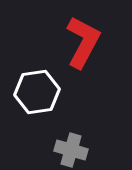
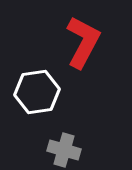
gray cross: moved 7 px left
